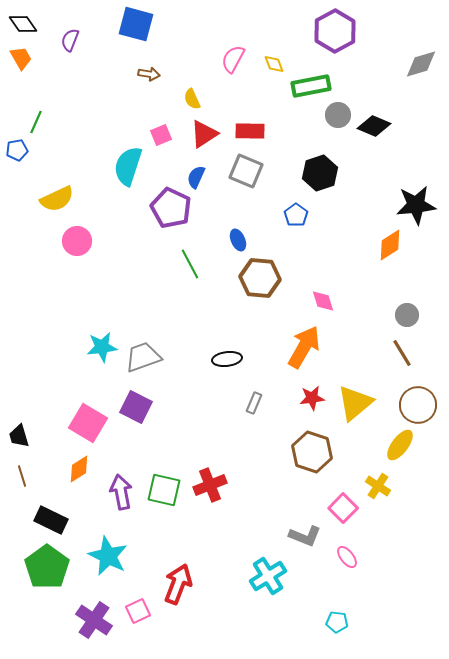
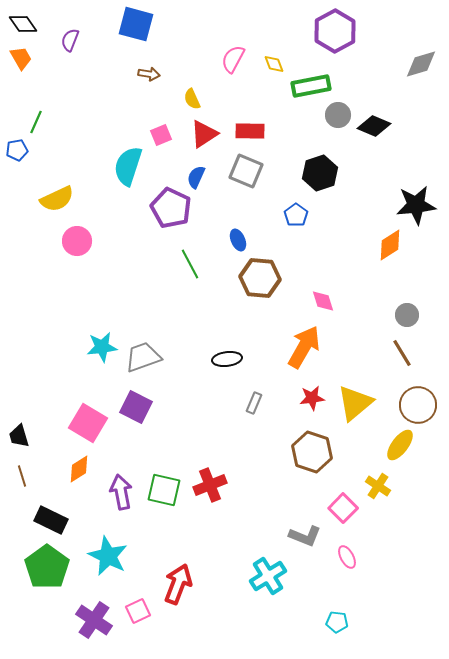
pink ellipse at (347, 557): rotated 10 degrees clockwise
